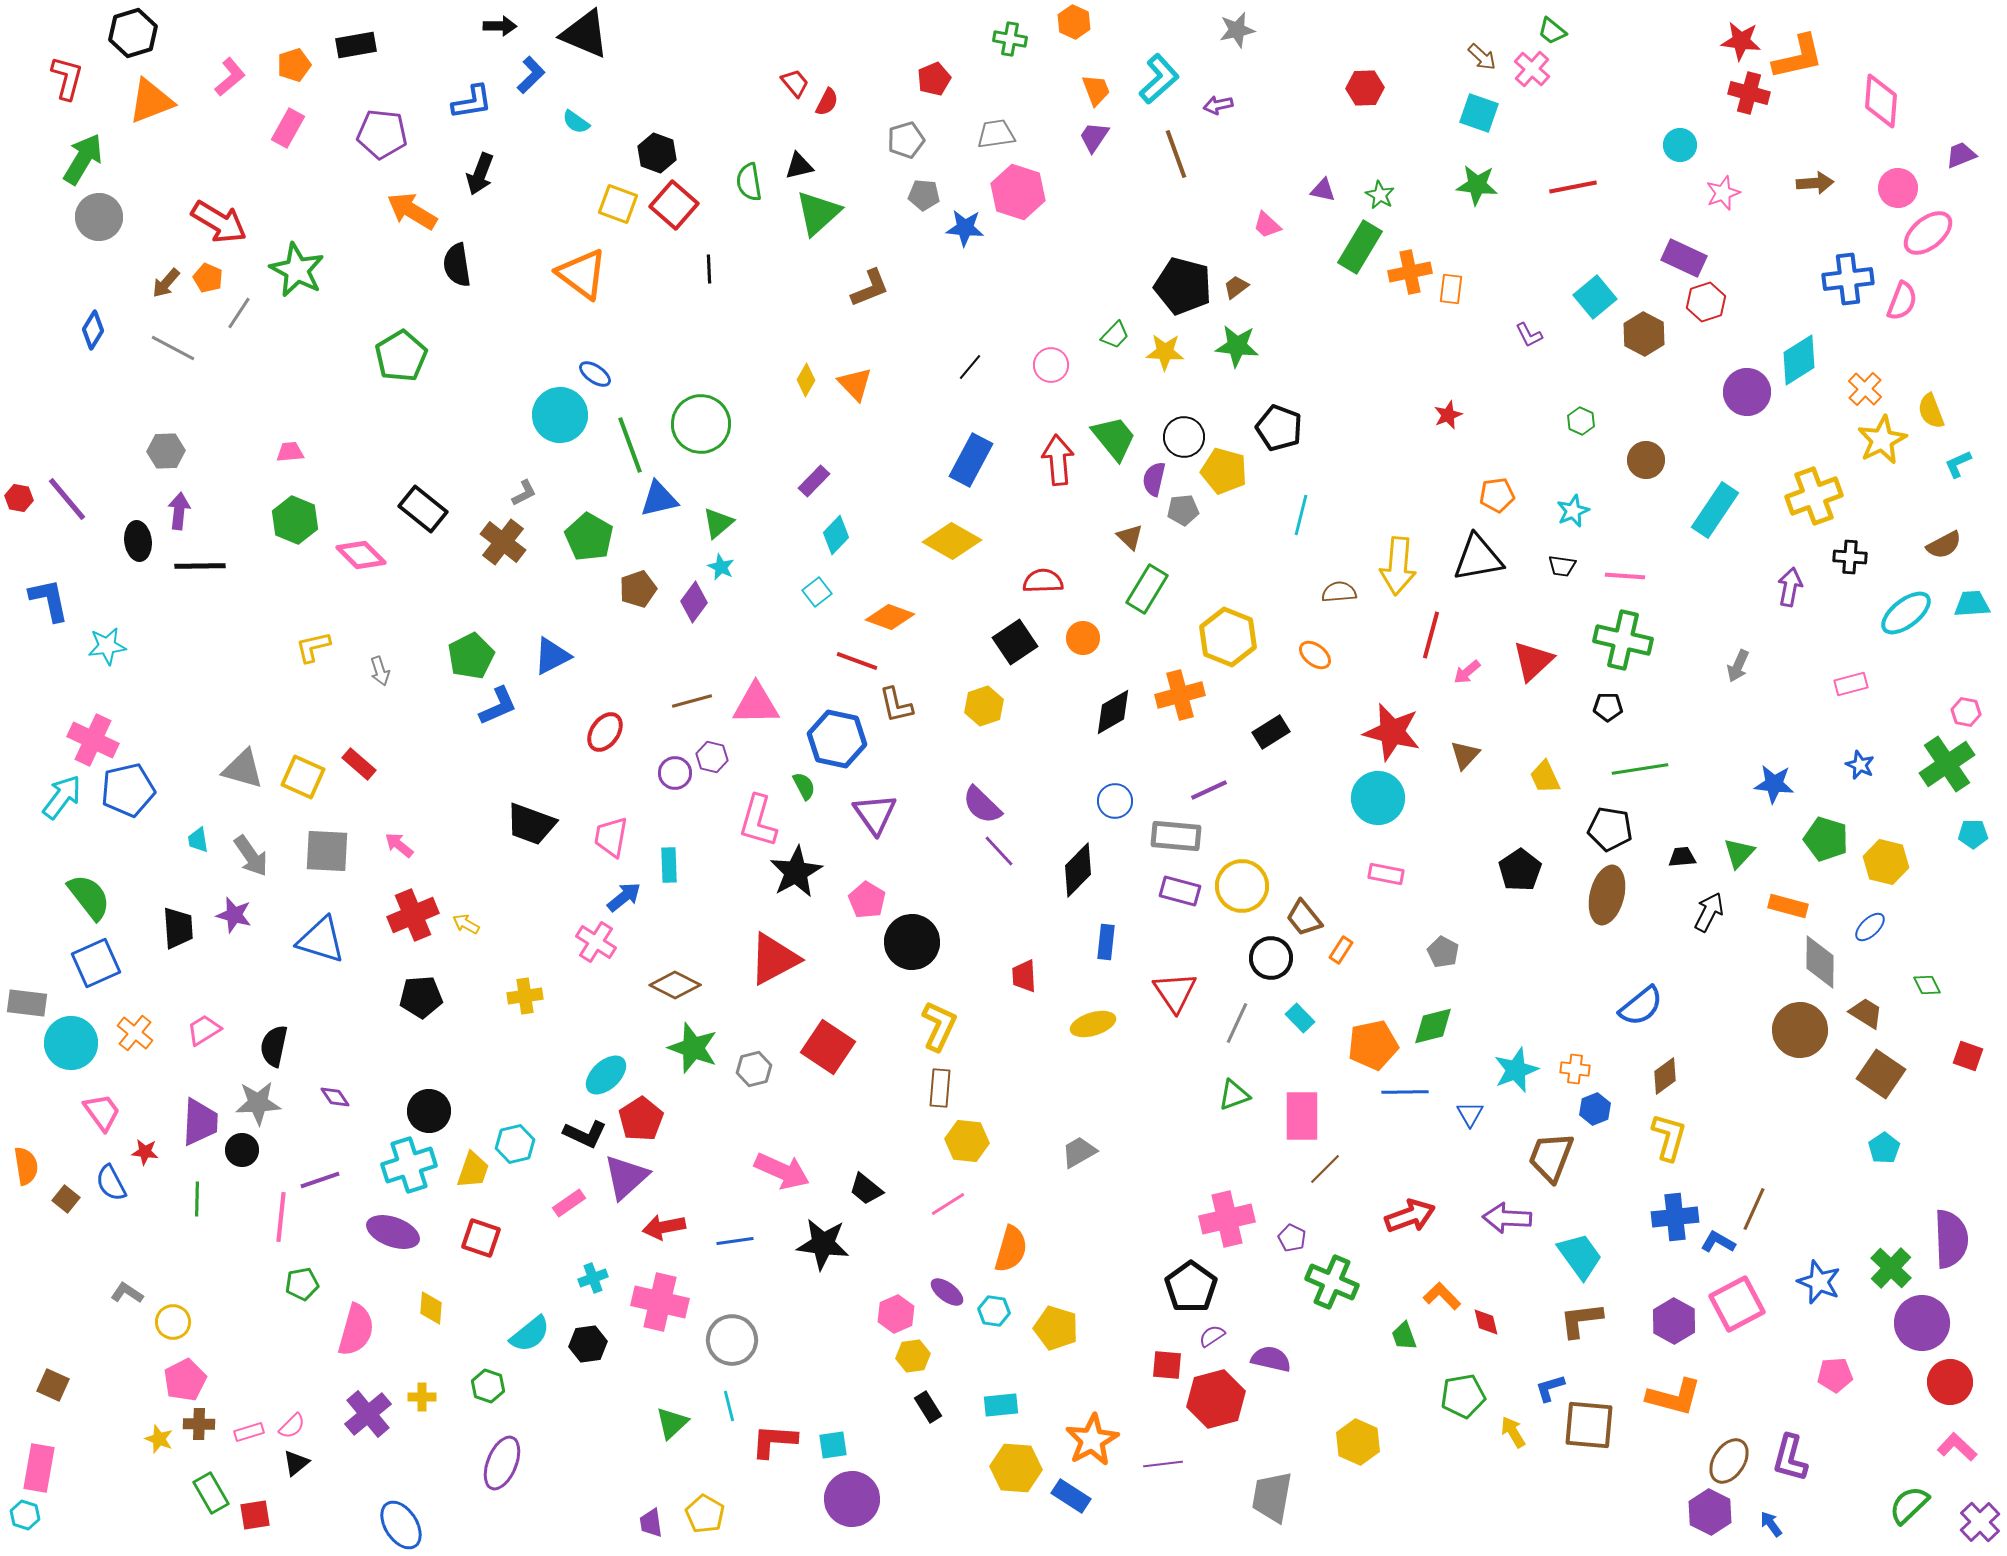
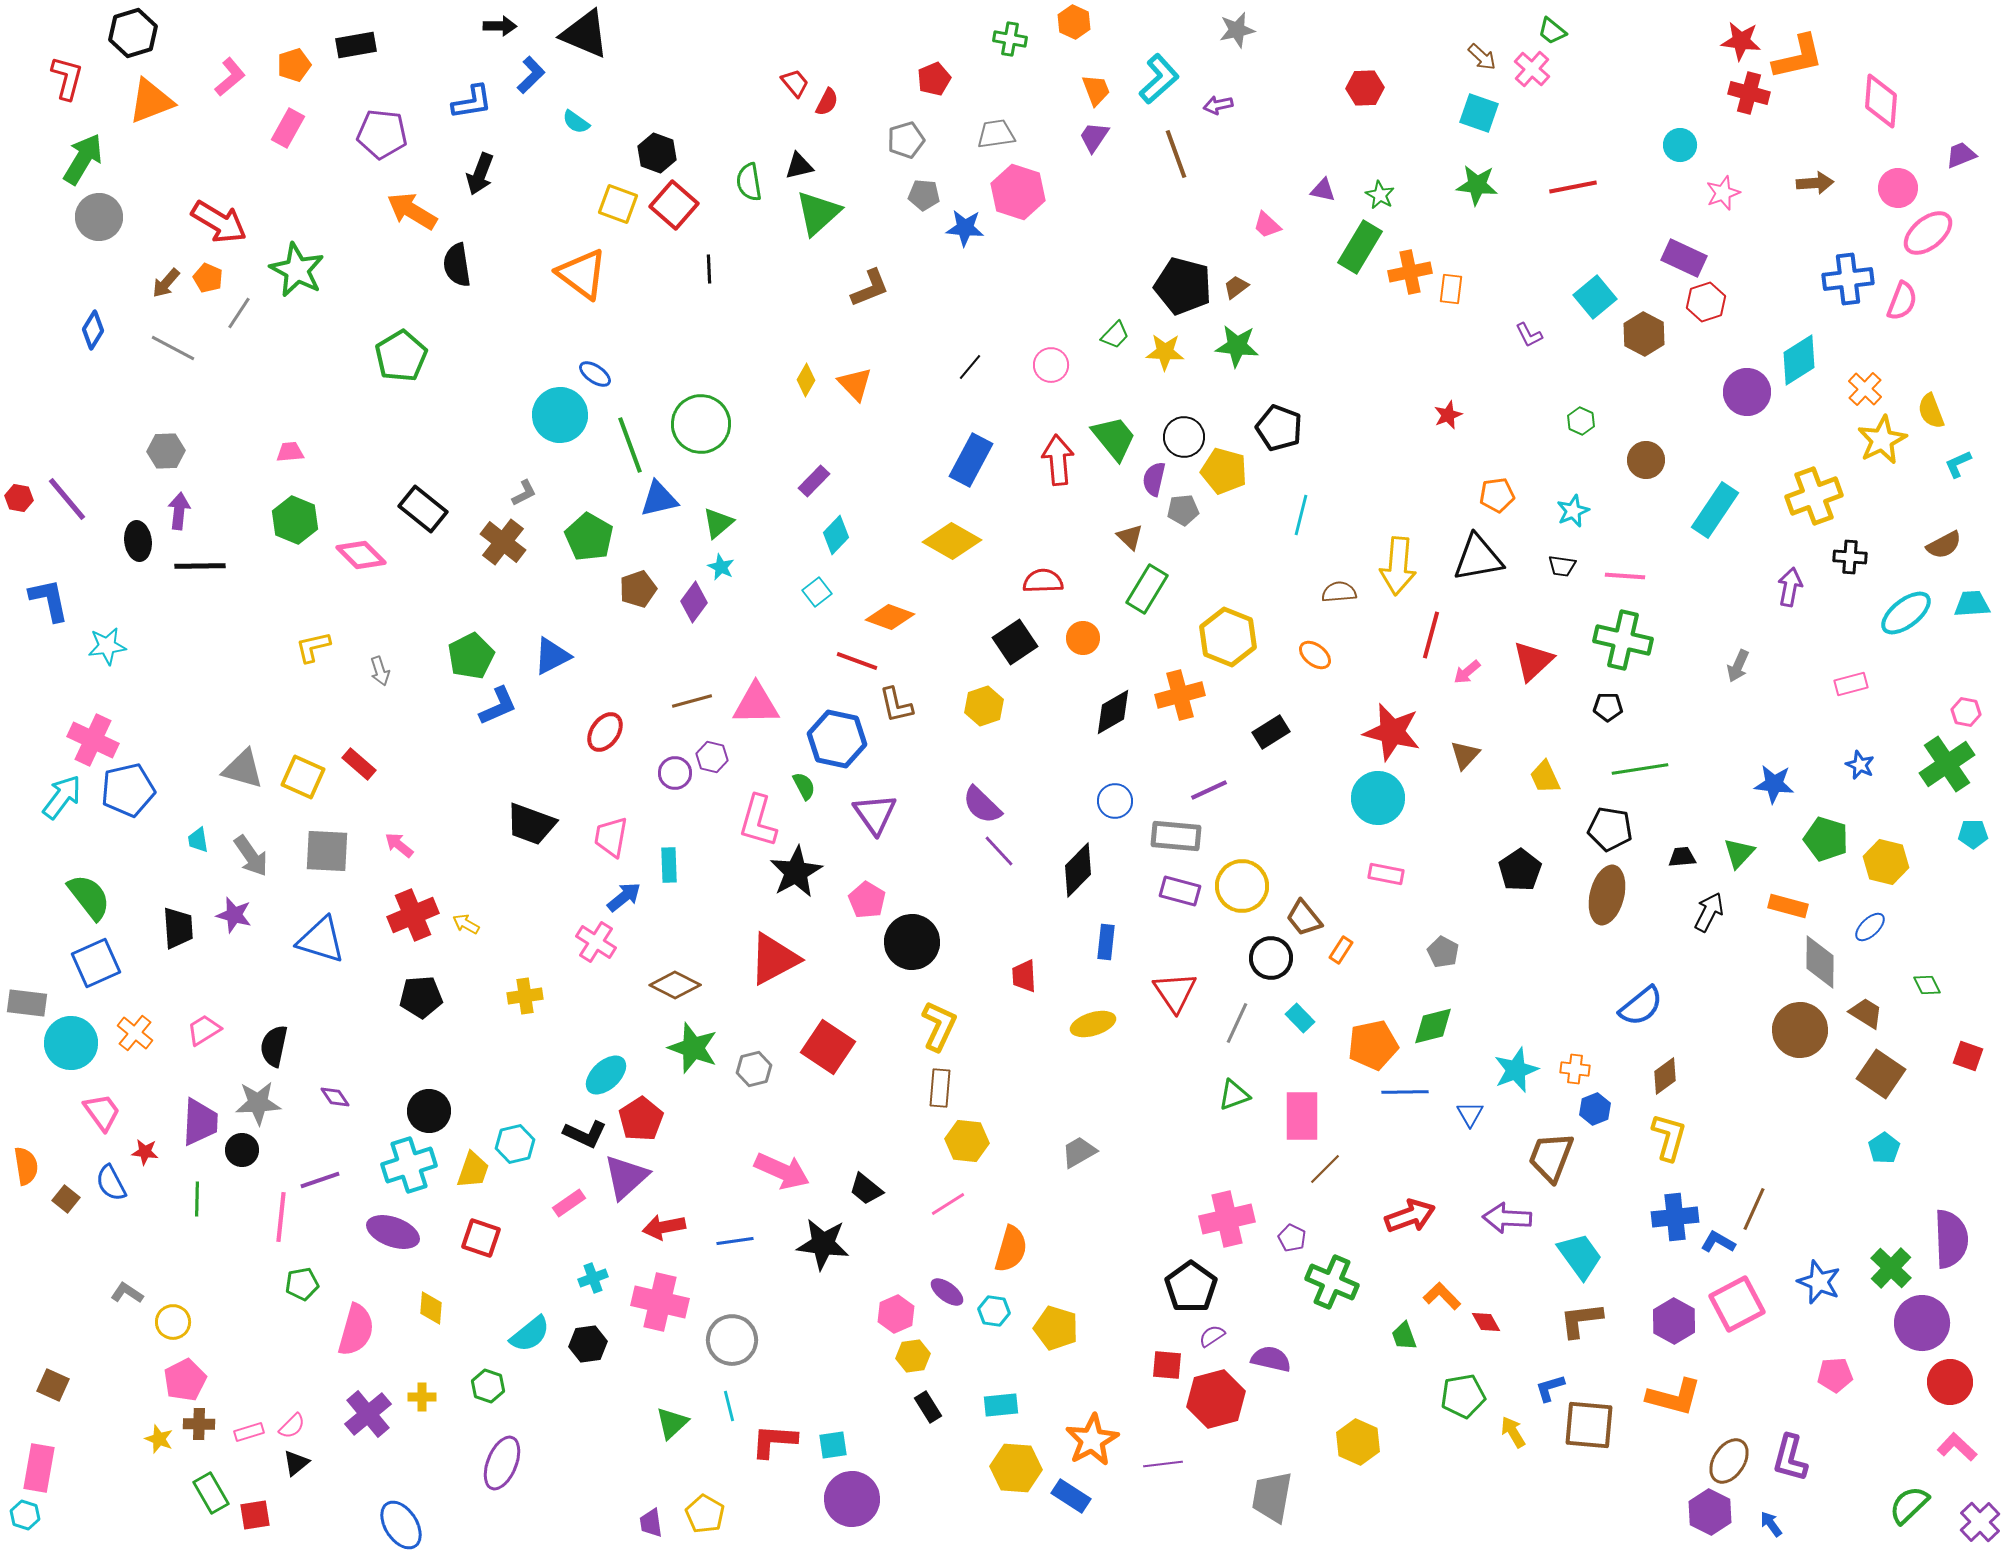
red diamond at (1486, 1322): rotated 16 degrees counterclockwise
